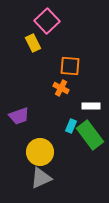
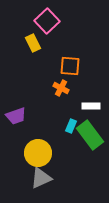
purple trapezoid: moved 3 px left
yellow circle: moved 2 px left, 1 px down
